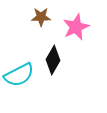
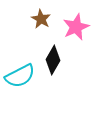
brown star: moved 2 px down; rotated 30 degrees clockwise
cyan semicircle: moved 1 px right, 1 px down
